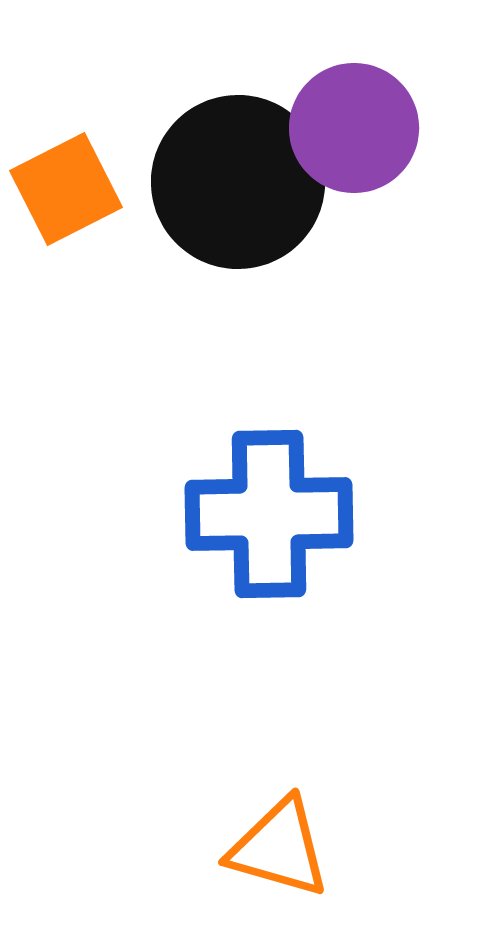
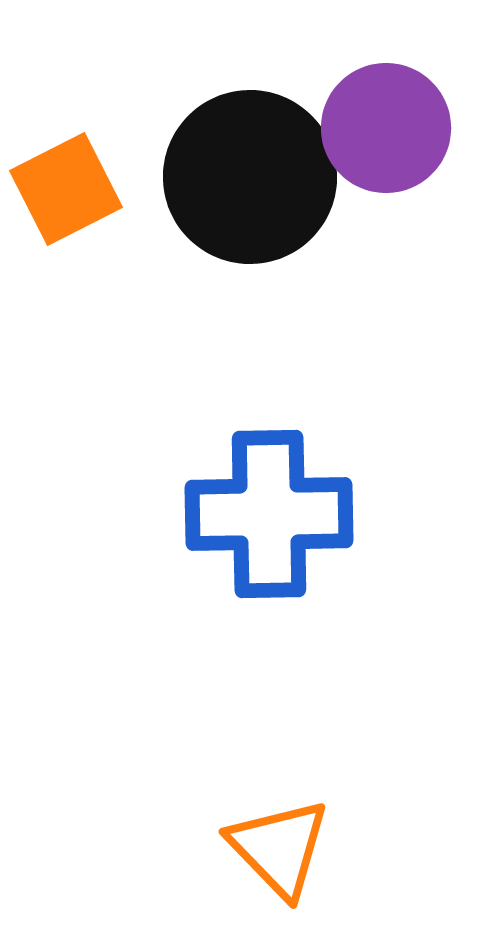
purple circle: moved 32 px right
black circle: moved 12 px right, 5 px up
orange triangle: rotated 30 degrees clockwise
